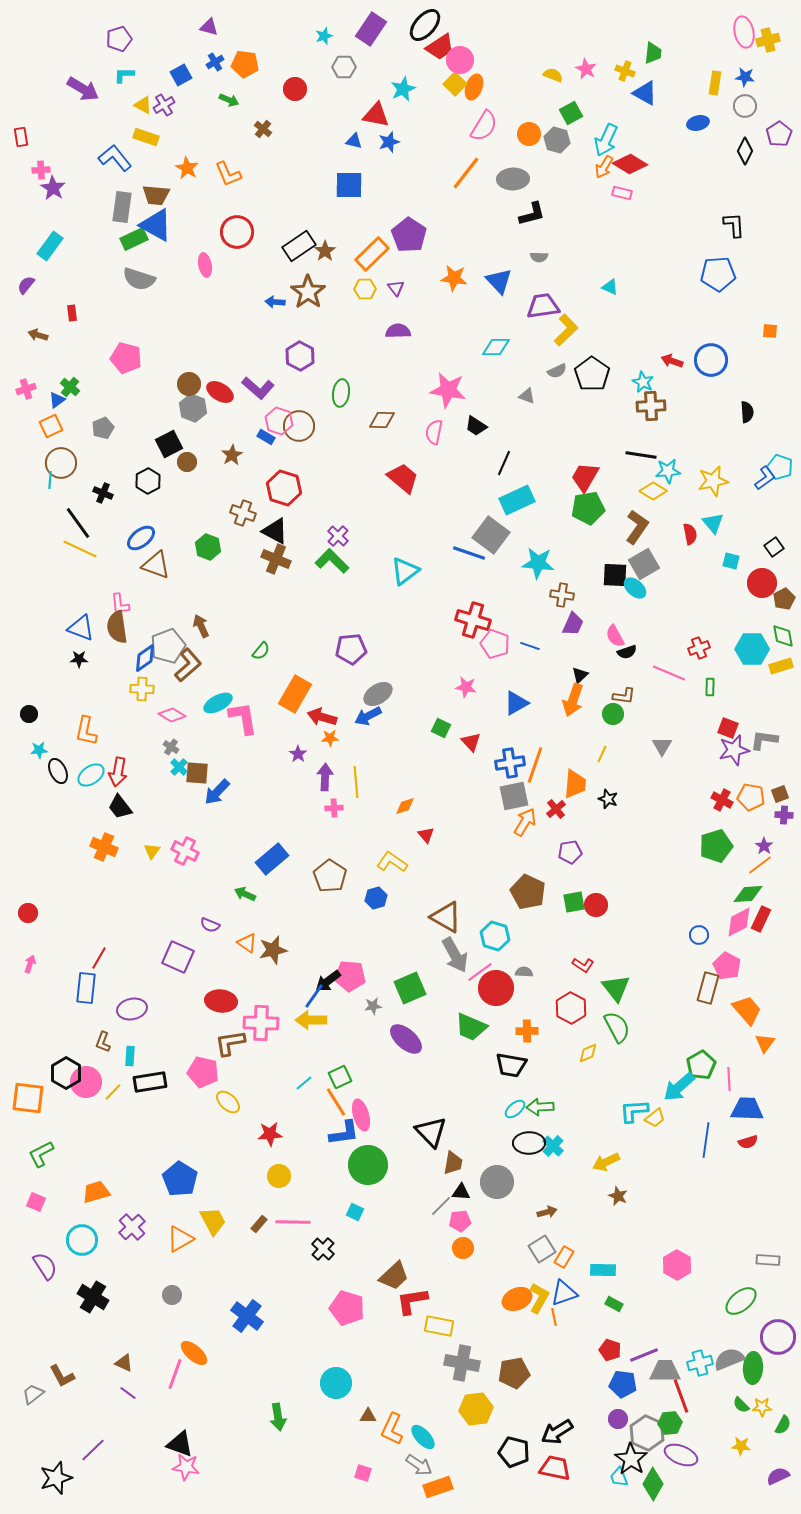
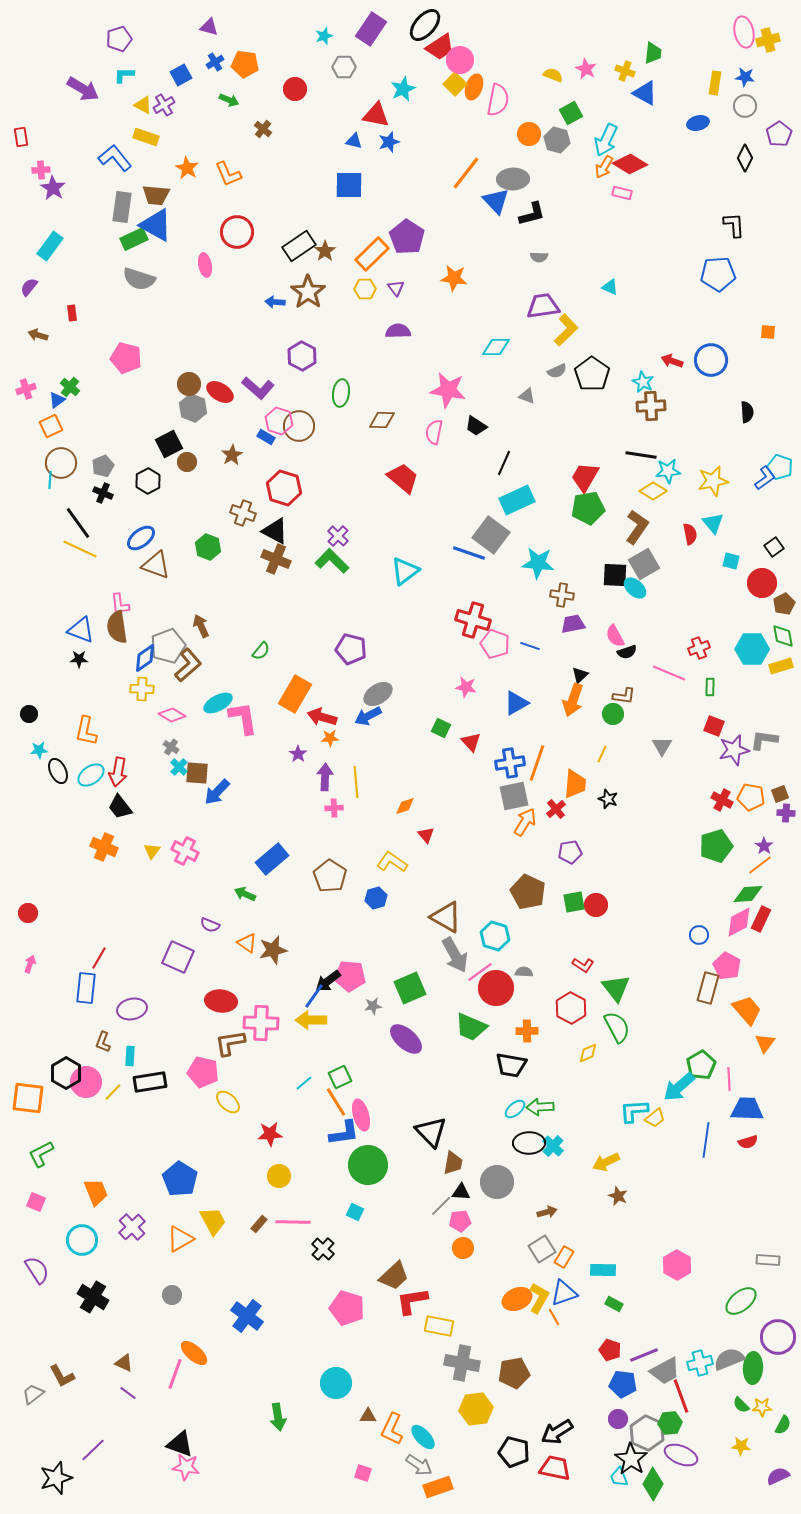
pink semicircle at (484, 126): moved 14 px right, 26 px up; rotated 20 degrees counterclockwise
black diamond at (745, 151): moved 7 px down
purple pentagon at (409, 235): moved 2 px left, 2 px down
blue triangle at (499, 281): moved 3 px left, 80 px up
purple semicircle at (26, 285): moved 3 px right, 2 px down
orange square at (770, 331): moved 2 px left, 1 px down
purple hexagon at (300, 356): moved 2 px right
gray pentagon at (103, 428): moved 38 px down
brown pentagon at (784, 599): moved 5 px down
purple trapezoid at (573, 624): rotated 125 degrees counterclockwise
blue triangle at (81, 628): moved 2 px down
purple pentagon at (351, 649): rotated 20 degrees clockwise
red square at (728, 728): moved 14 px left, 2 px up
orange line at (535, 765): moved 2 px right, 2 px up
purple cross at (784, 815): moved 2 px right, 2 px up
orange trapezoid at (96, 1192): rotated 84 degrees clockwise
purple semicircle at (45, 1266): moved 8 px left, 4 px down
orange line at (554, 1317): rotated 18 degrees counterclockwise
gray trapezoid at (665, 1371): rotated 152 degrees clockwise
